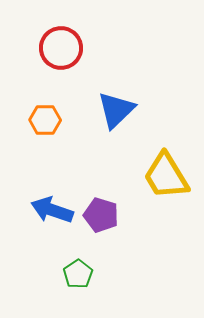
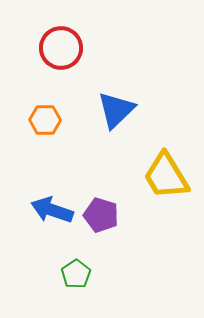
green pentagon: moved 2 px left
